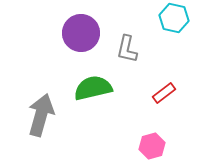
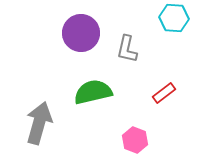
cyan hexagon: rotated 8 degrees counterclockwise
green semicircle: moved 4 px down
gray arrow: moved 2 px left, 8 px down
pink hexagon: moved 17 px left, 6 px up; rotated 25 degrees counterclockwise
